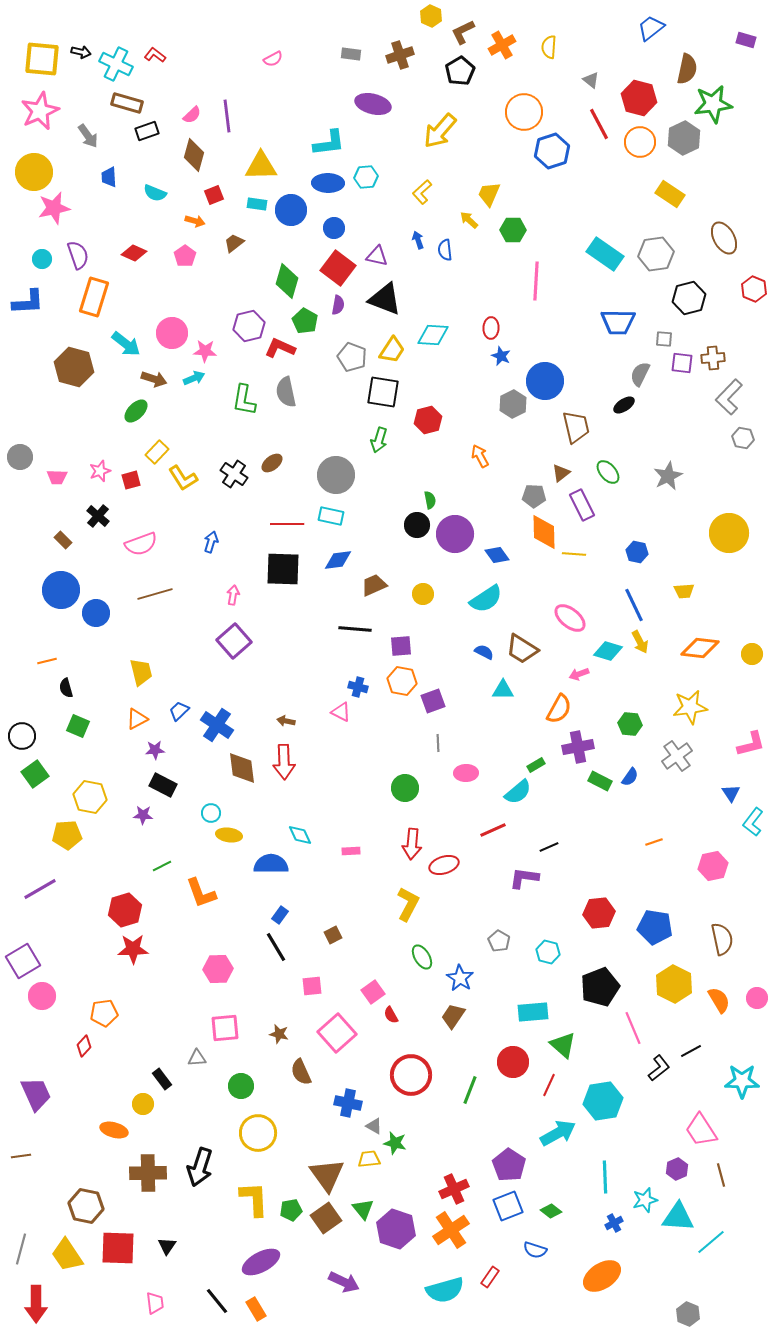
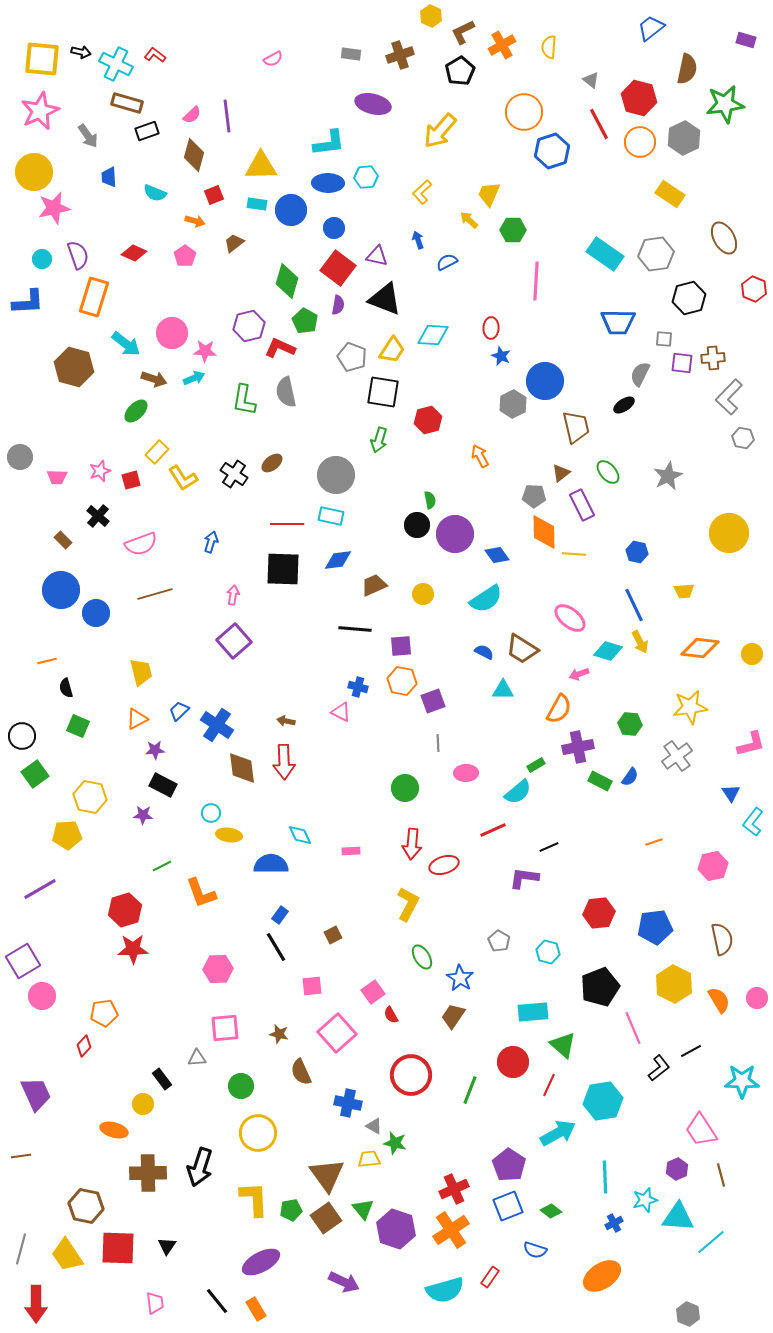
green star at (713, 104): moved 12 px right
blue semicircle at (445, 250): moved 2 px right, 12 px down; rotated 70 degrees clockwise
blue pentagon at (655, 927): rotated 16 degrees counterclockwise
